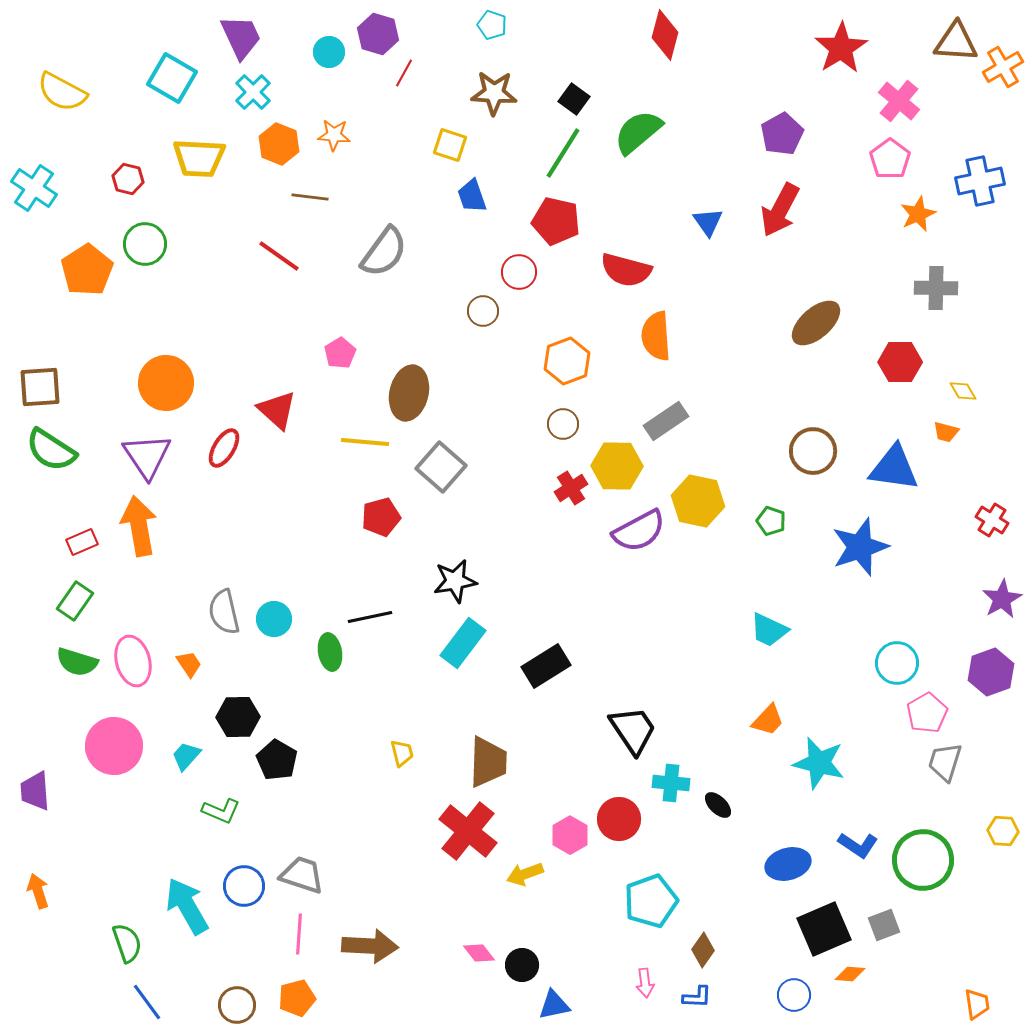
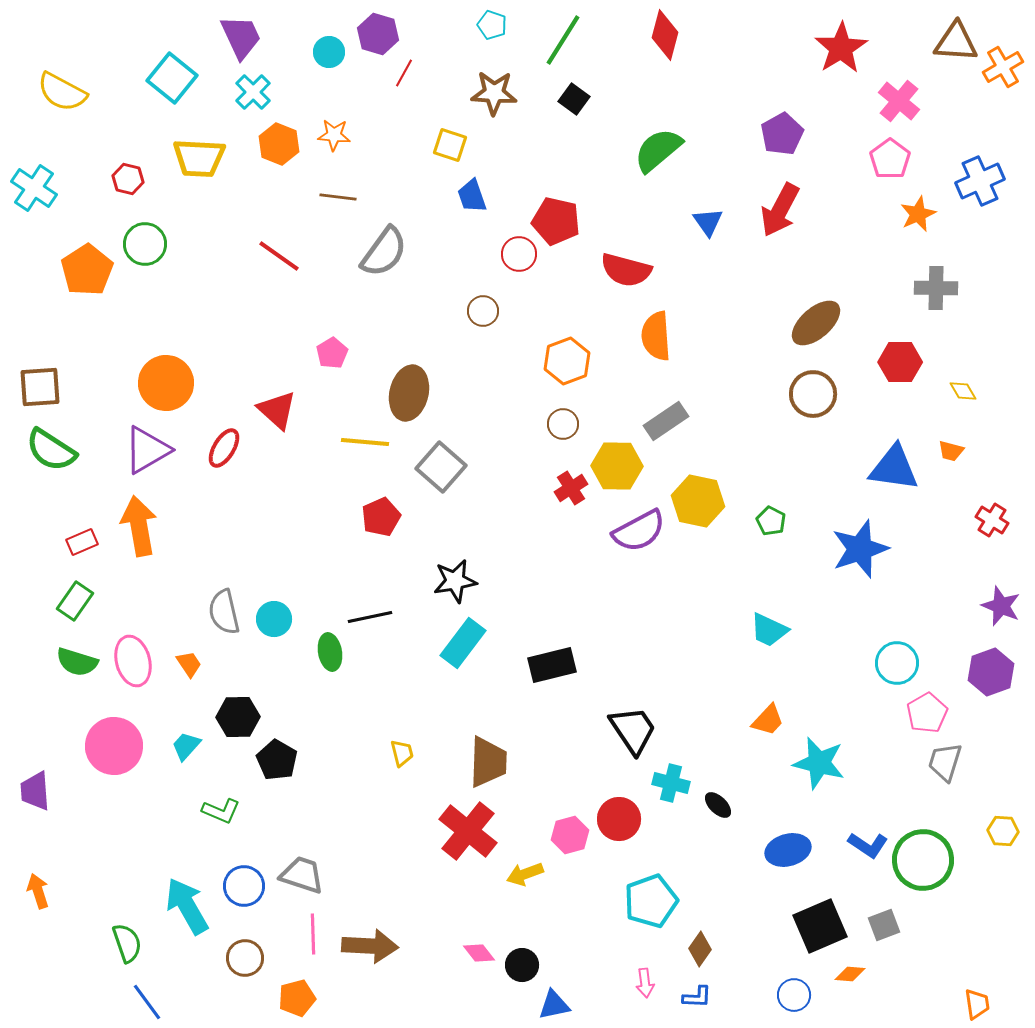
cyan square at (172, 78): rotated 9 degrees clockwise
green semicircle at (638, 132): moved 20 px right, 18 px down
green line at (563, 153): moved 113 px up
blue cross at (980, 181): rotated 12 degrees counterclockwise
brown line at (310, 197): moved 28 px right
red circle at (519, 272): moved 18 px up
pink pentagon at (340, 353): moved 8 px left
orange trapezoid at (946, 432): moved 5 px right, 19 px down
brown circle at (813, 451): moved 57 px up
purple triangle at (147, 456): moved 6 px up; rotated 34 degrees clockwise
red pentagon at (381, 517): rotated 9 degrees counterclockwise
green pentagon at (771, 521): rotated 8 degrees clockwise
blue star at (860, 547): moved 2 px down
purple star at (1002, 599): moved 1 px left, 7 px down; rotated 21 degrees counterclockwise
black rectangle at (546, 666): moved 6 px right, 1 px up; rotated 18 degrees clockwise
cyan trapezoid at (186, 756): moved 10 px up
cyan cross at (671, 783): rotated 9 degrees clockwise
pink hexagon at (570, 835): rotated 15 degrees clockwise
blue L-shape at (858, 845): moved 10 px right
blue ellipse at (788, 864): moved 14 px up
black square at (824, 929): moved 4 px left, 3 px up
pink line at (299, 934): moved 14 px right; rotated 6 degrees counterclockwise
brown diamond at (703, 950): moved 3 px left, 1 px up
brown circle at (237, 1005): moved 8 px right, 47 px up
